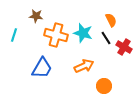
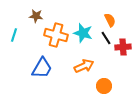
orange semicircle: moved 1 px left
red cross: moved 1 px left; rotated 35 degrees counterclockwise
